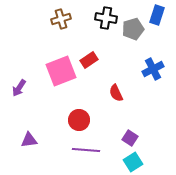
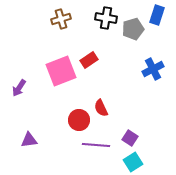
red semicircle: moved 15 px left, 15 px down
purple line: moved 10 px right, 5 px up
